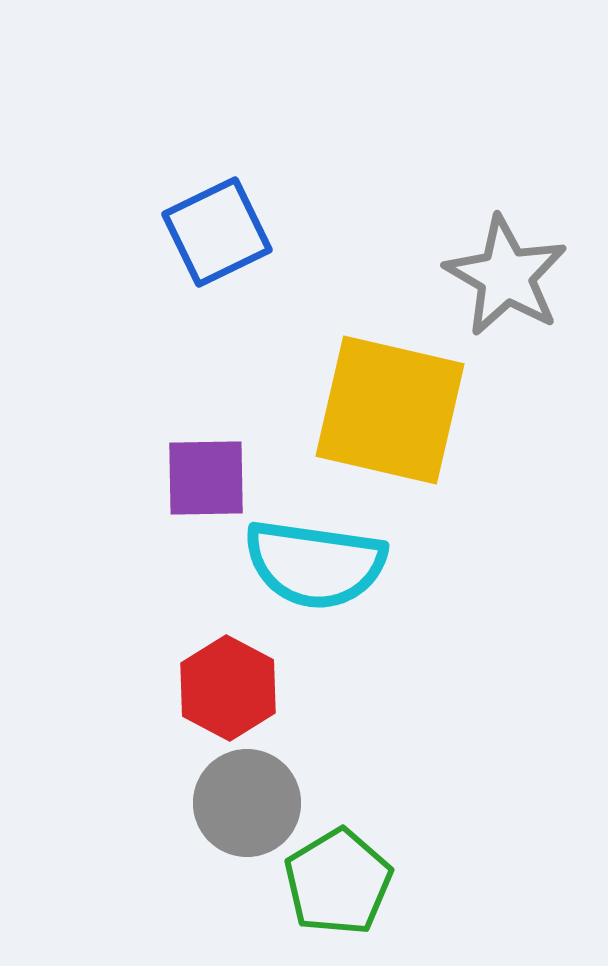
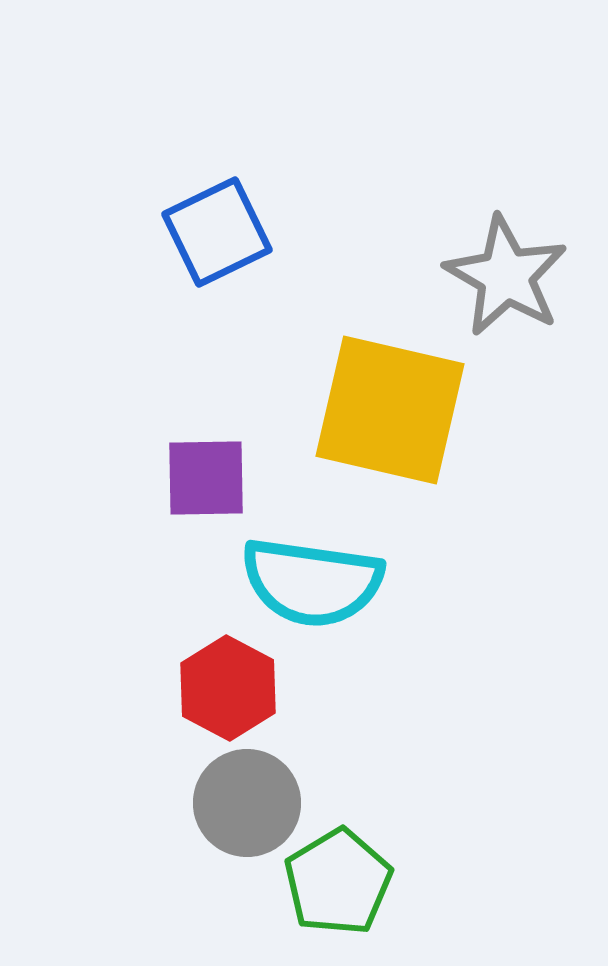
cyan semicircle: moved 3 px left, 18 px down
